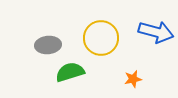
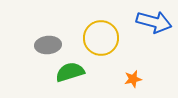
blue arrow: moved 2 px left, 10 px up
